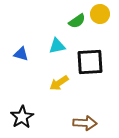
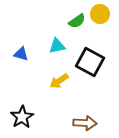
black square: rotated 32 degrees clockwise
yellow arrow: moved 2 px up
